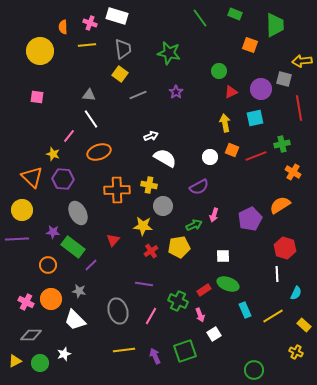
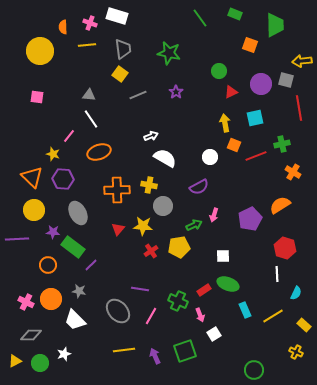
gray square at (284, 79): moved 2 px right, 1 px down
purple circle at (261, 89): moved 5 px up
orange square at (232, 150): moved 2 px right, 5 px up
yellow circle at (22, 210): moved 12 px right
red triangle at (113, 240): moved 5 px right, 11 px up
purple line at (144, 284): moved 4 px left, 5 px down
gray ellipse at (118, 311): rotated 25 degrees counterclockwise
